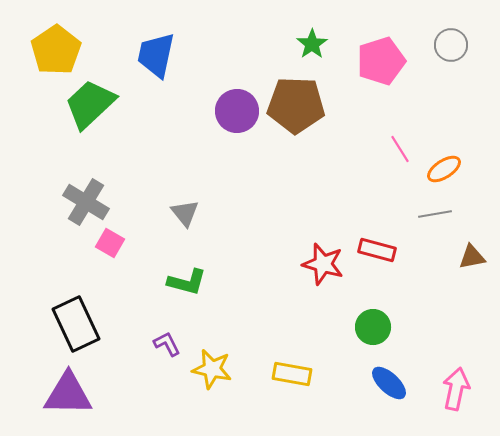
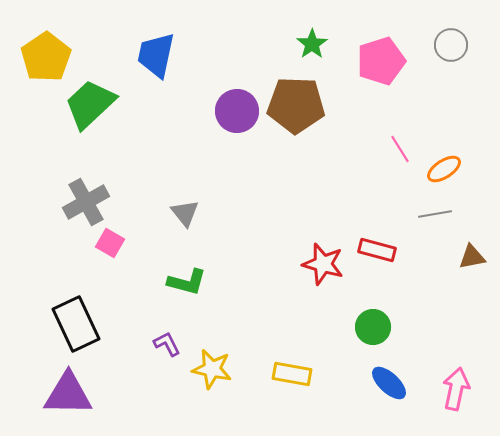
yellow pentagon: moved 10 px left, 7 px down
gray cross: rotated 30 degrees clockwise
